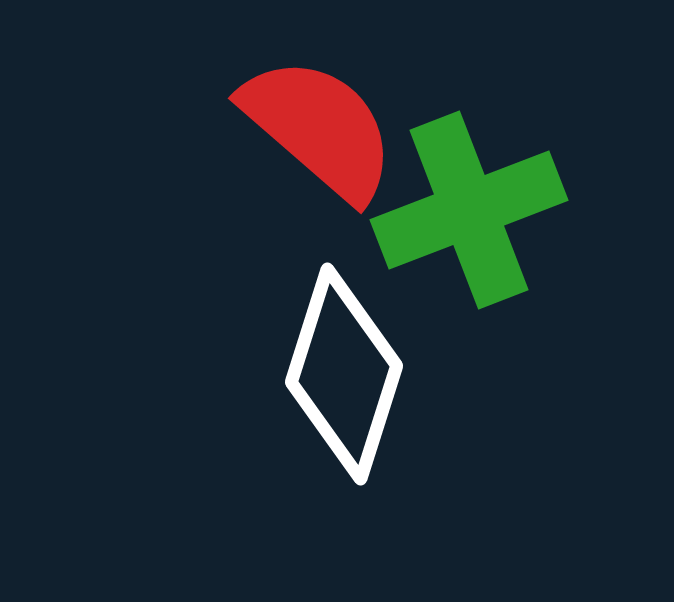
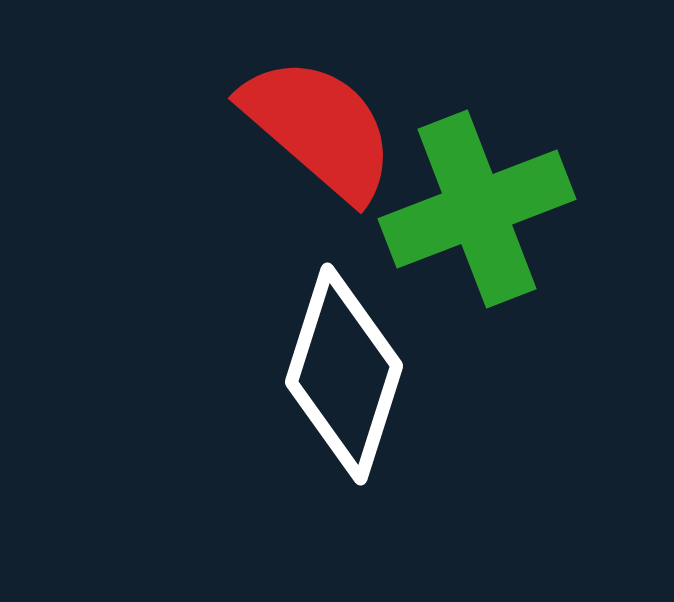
green cross: moved 8 px right, 1 px up
